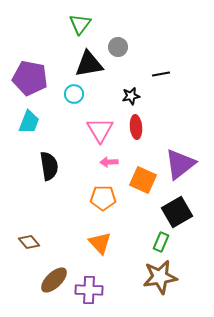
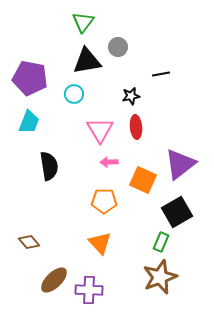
green triangle: moved 3 px right, 2 px up
black triangle: moved 2 px left, 3 px up
orange pentagon: moved 1 px right, 3 px down
brown star: rotated 12 degrees counterclockwise
